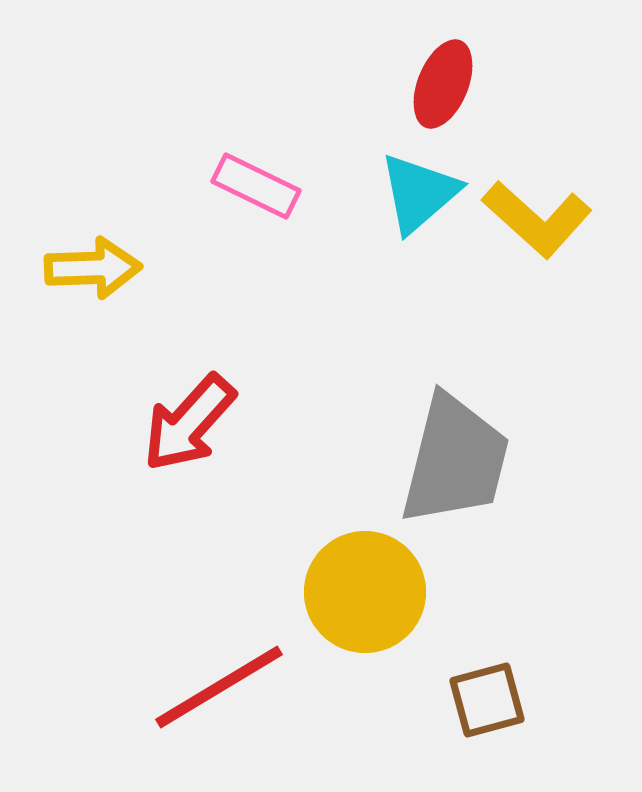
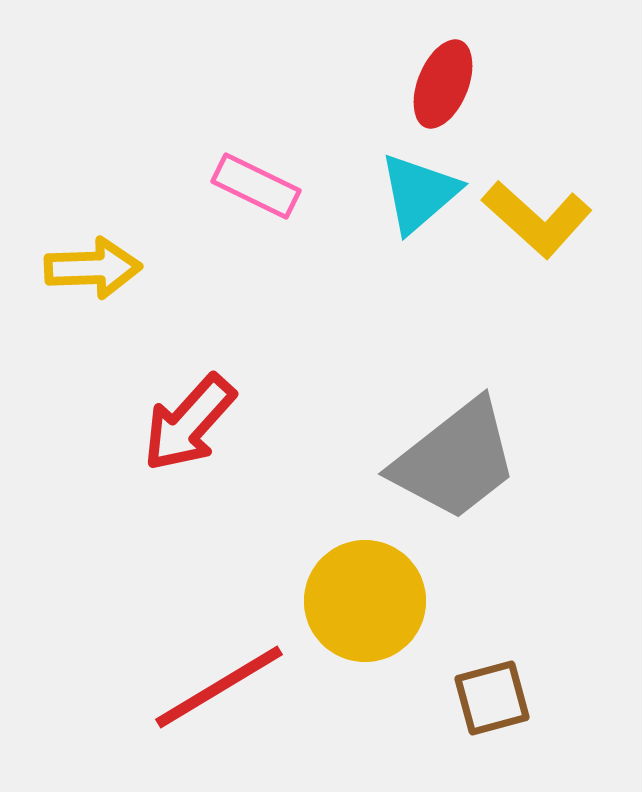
gray trapezoid: rotated 38 degrees clockwise
yellow circle: moved 9 px down
brown square: moved 5 px right, 2 px up
